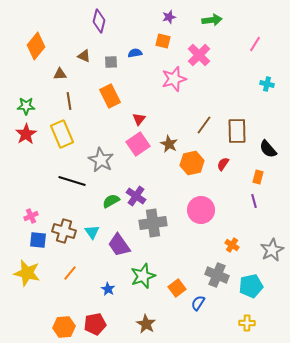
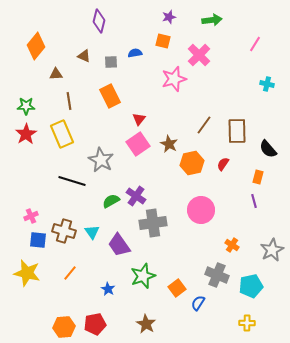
brown triangle at (60, 74): moved 4 px left
